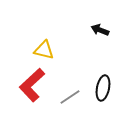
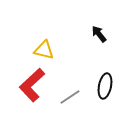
black arrow: moved 1 px left, 4 px down; rotated 30 degrees clockwise
black ellipse: moved 2 px right, 2 px up
